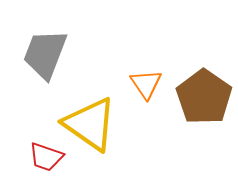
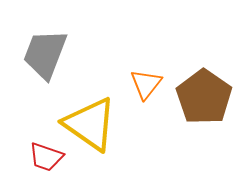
orange triangle: rotated 12 degrees clockwise
